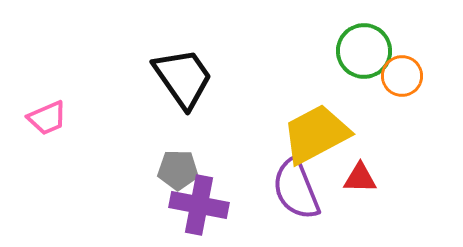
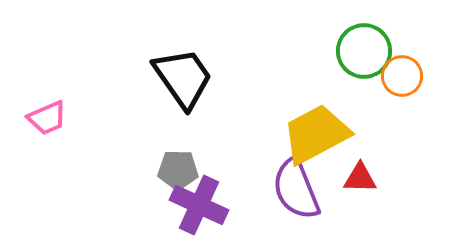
purple cross: rotated 14 degrees clockwise
